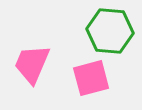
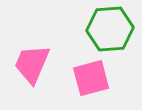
green hexagon: moved 2 px up; rotated 9 degrees counterclockwise
